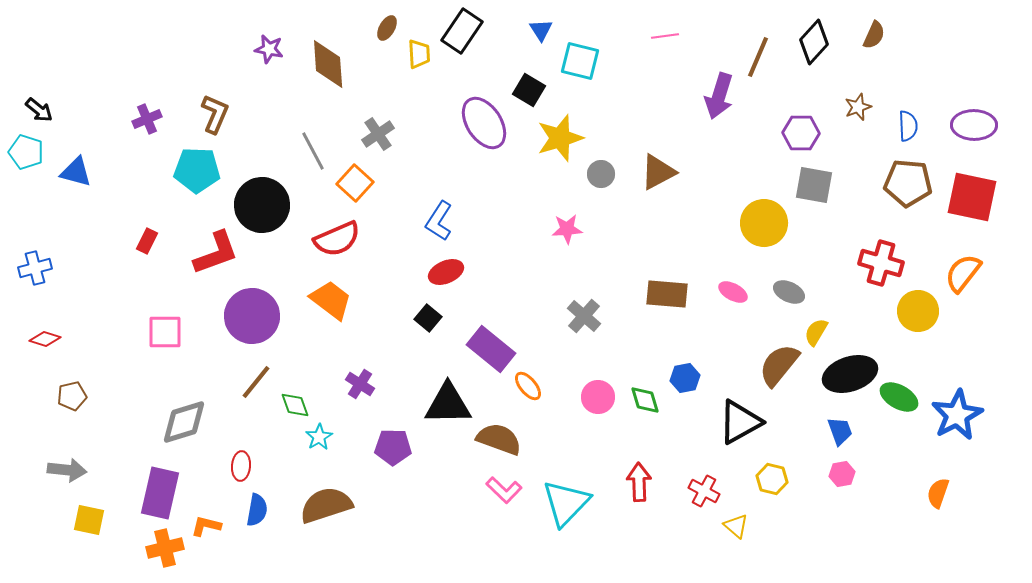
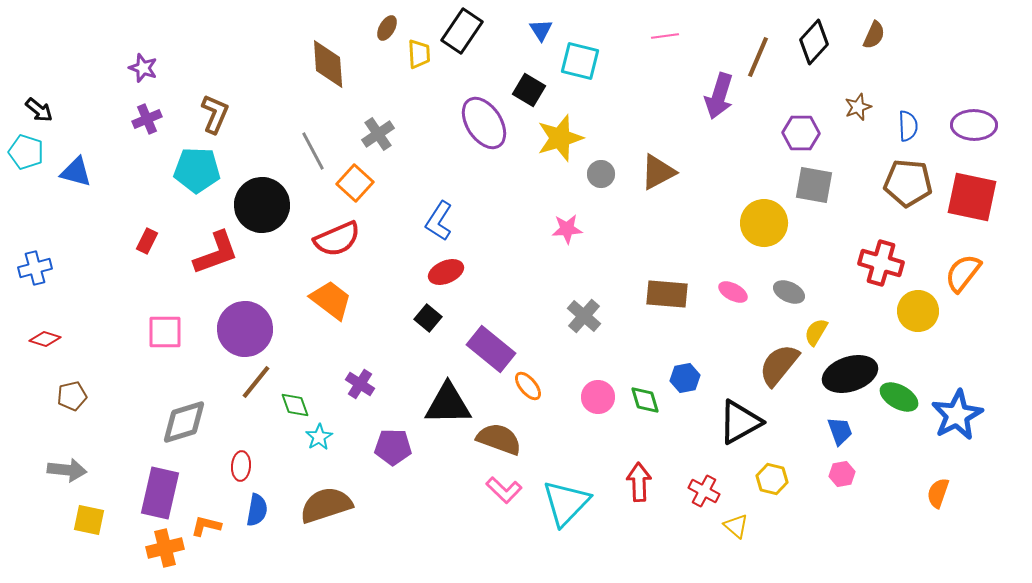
purple star at (269, 49): moved 126 px left, 19 px down; rotated 8 degrees clockwise
purple circle at (252, 316): moved 7 px left, 13 px down
